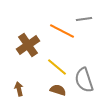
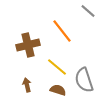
gray line: moved 4 px right, 8 px up; rotated 49 degrees clockwise
orange line: rotated 25 degrees clockwise
brown cross: rotated 20 degrees clockwise
brown arrow: moved 8 px right, 4 px up
